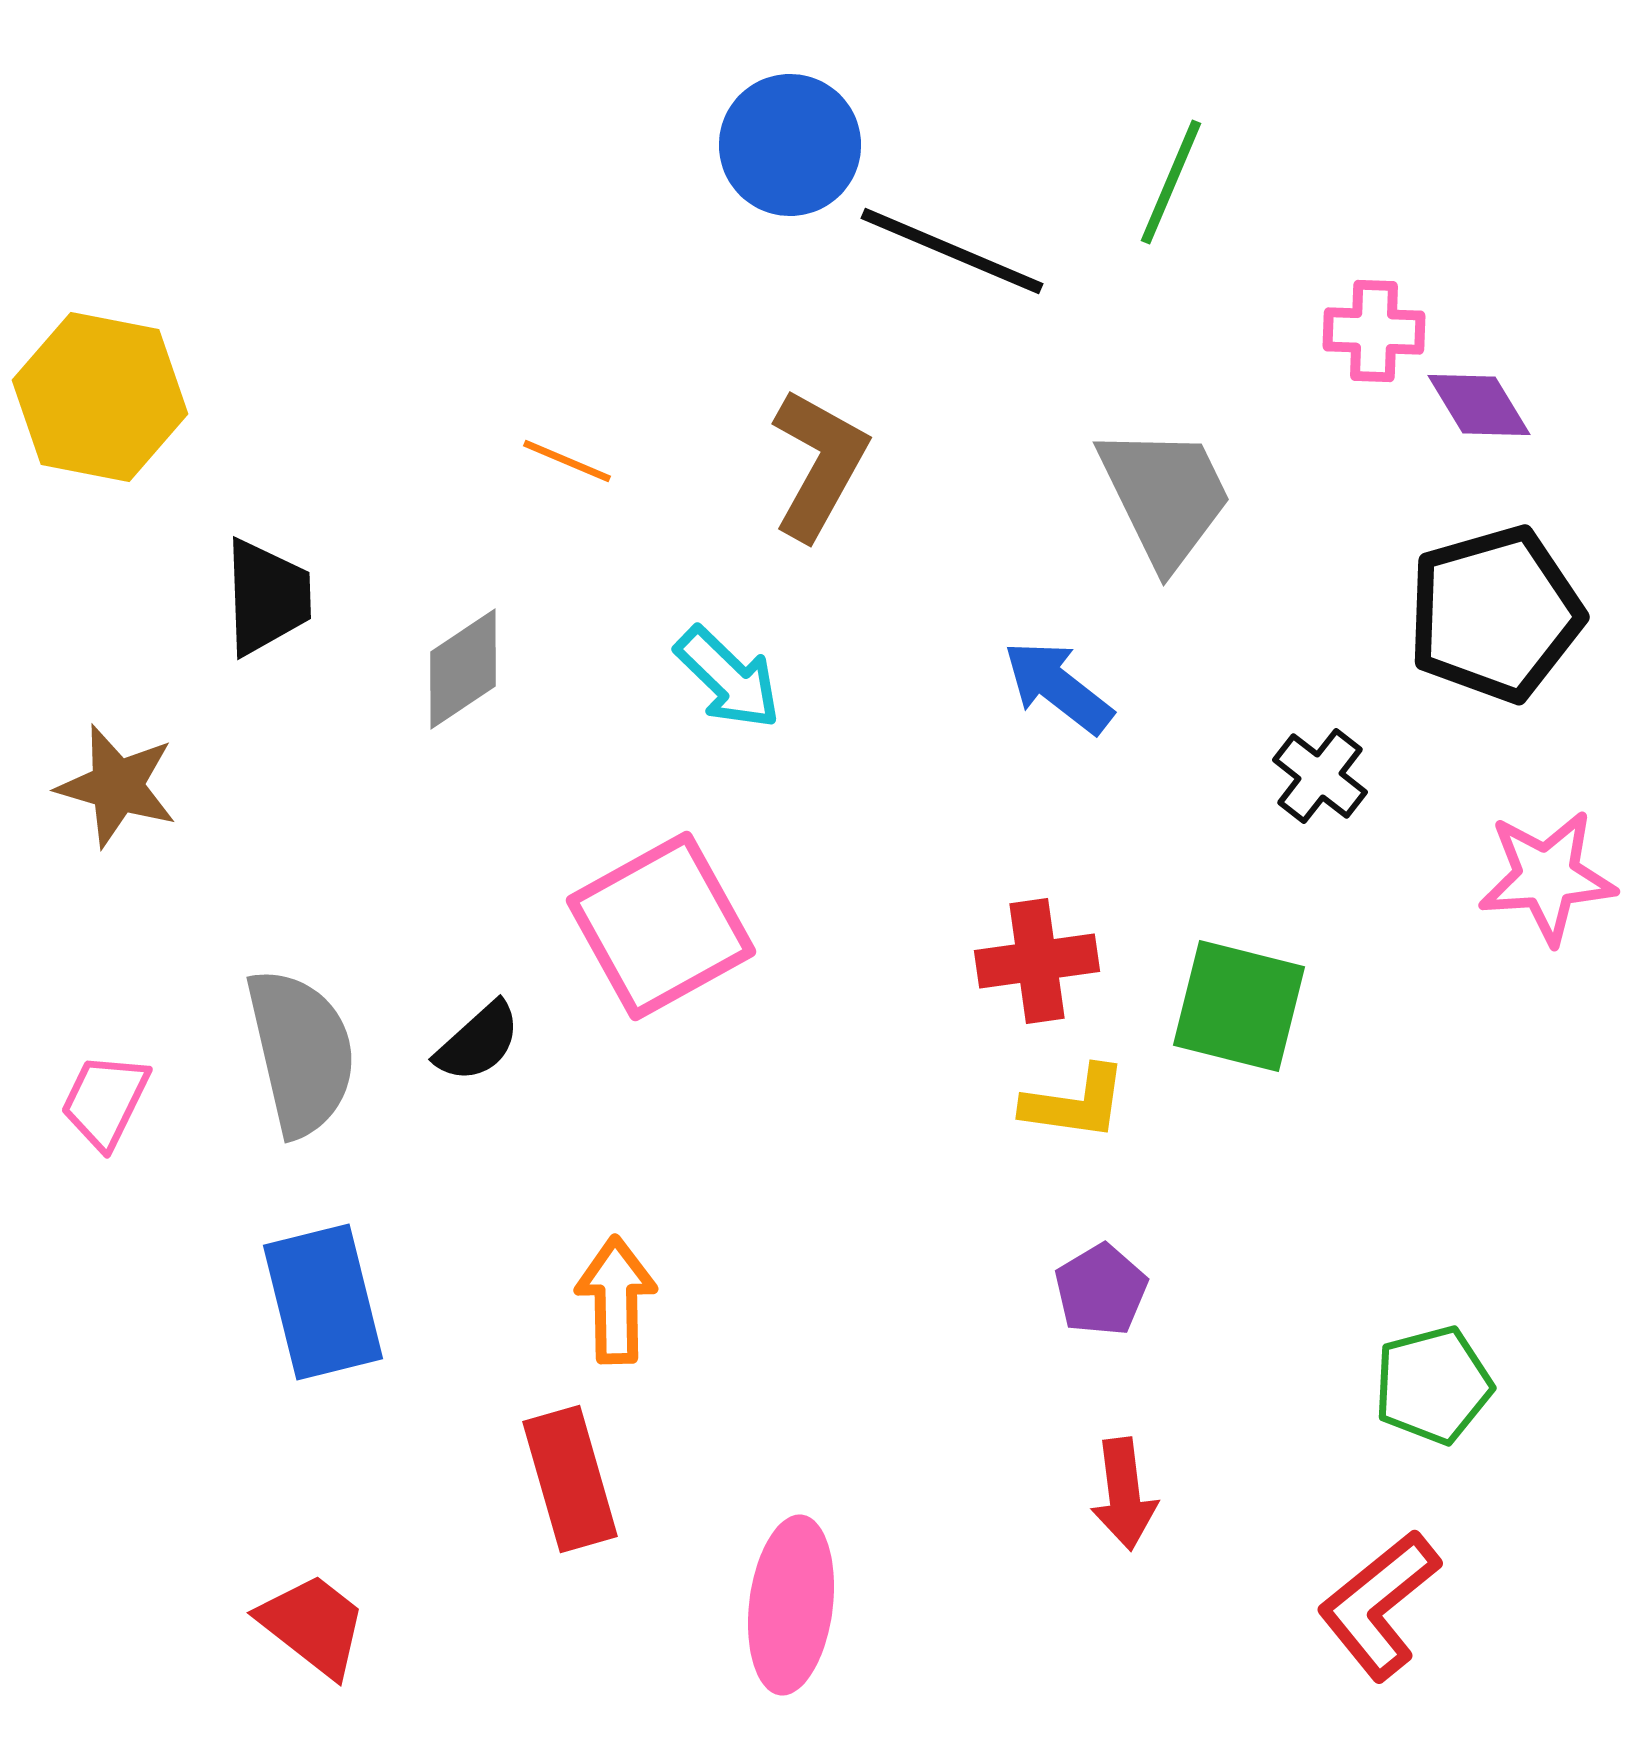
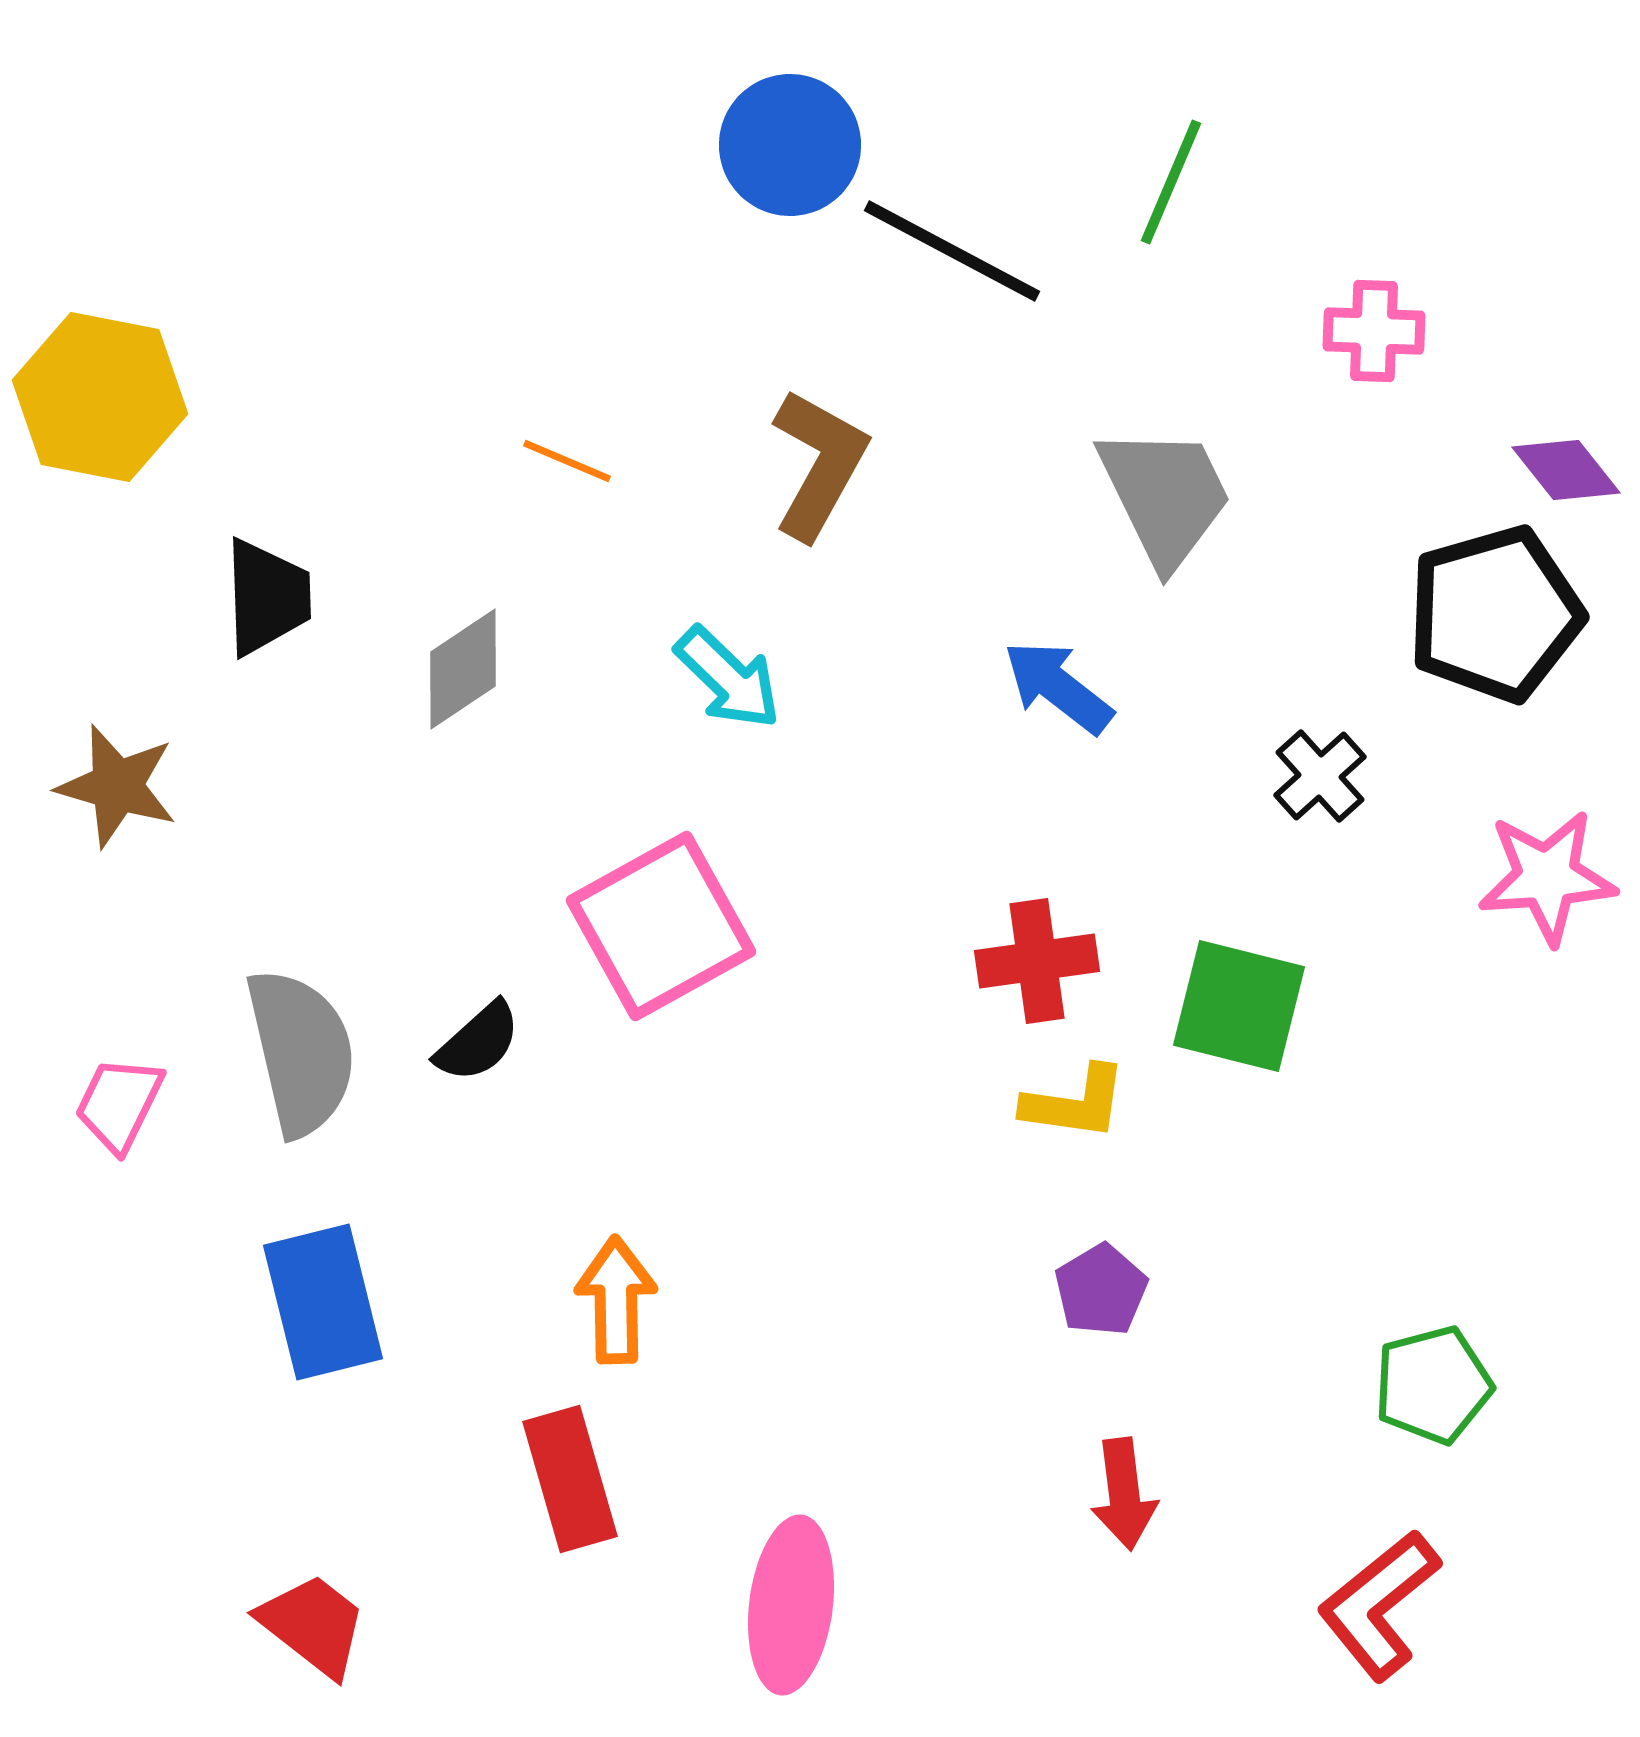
black line: rotated 5 degrees clockwise
purple diamond: moved 87 px right, 65 px down; rotated 7 degrees counterclockwise
black cross: rotated 10 degrees clockwise
pink trapezoid: moved 14 px right, 3 px down
